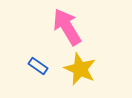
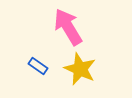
pink arrow: moved 1 px right
